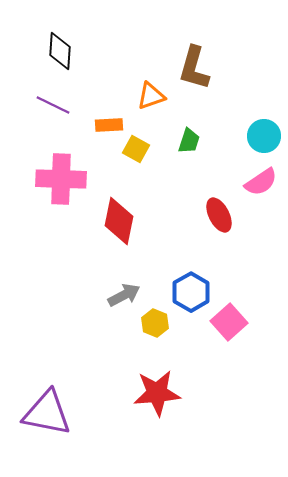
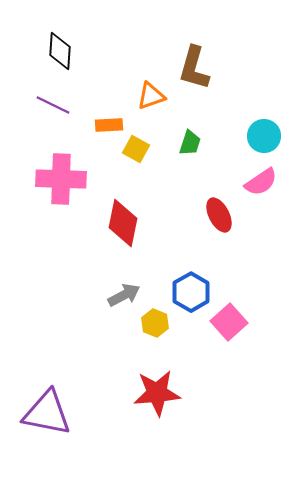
green trapezoid: moved 1 px right, 2 px down
red diamond: moved 4 px right, 2 px down
